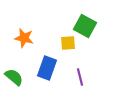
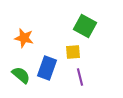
yellow square: moved 5 px right, 9 px down
green semicircle: moved 7 px right, 2 px up
